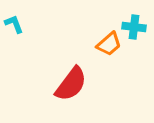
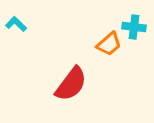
cyan L-shape: moved 2 px right; rotated 25 degrees counterclockwise
